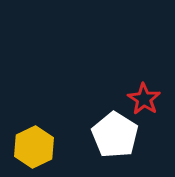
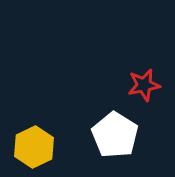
red star: moved 14 px up; rotated 28 degrees clockwise
